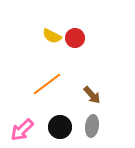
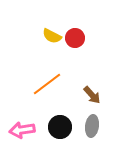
pink arrow: rotated 35 degrees clockwise
